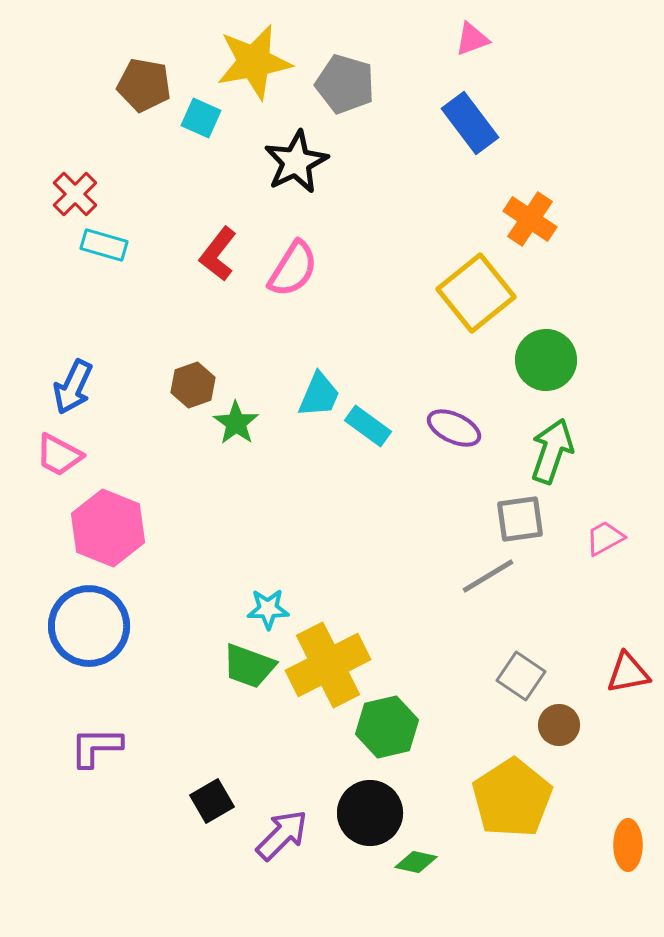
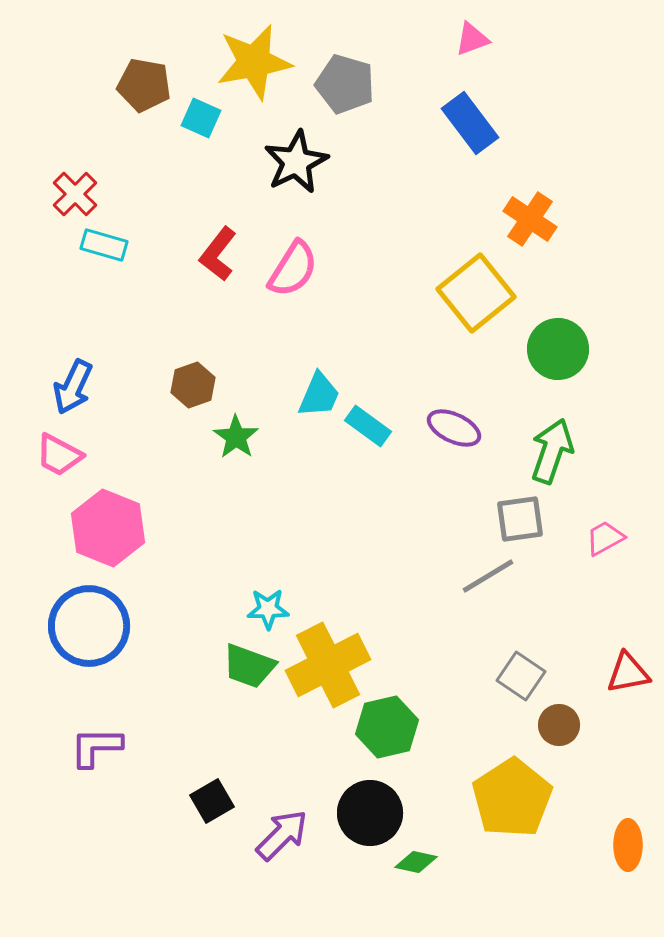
green circle at (546, 360): moved 12 px right, 11 px up
green star at (236, 423): moved 14 px down
